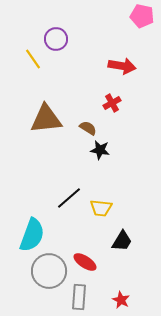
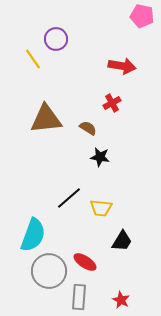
black star: moved 7 px down
cyan semicircle: moved 1 px right
